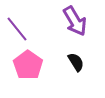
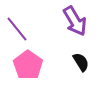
black semicircle: moved 5 px right
